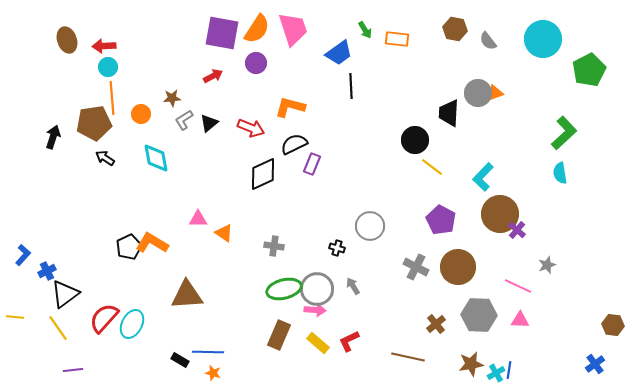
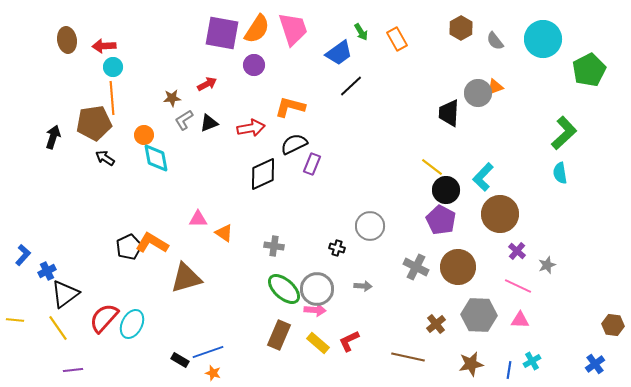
brown hexagon at (455, 29): moved 6 px right, 1 px up; rotated 20 degrees clockwise
green arrow at (365, 30): moved 4 px left, 2 px down
orange rectangle at (397, 39): rotated 55 degrees clockwise
brown ellipse at (67, 40): rotated 10 degrees clockwise
gray semicircle at (488, 41): moved 7 px right
purple circle at (256, 63): moved 2 px left, 2 px down
cyan circle at (108, 67): moved 5 px right
red arrow at (213, 76): moved 6 px left, 8 px down
black line at (351, 86): rotated 50 degrees clockwise
orange triangle at (495, 93): moved 6 px up
orange circle at (141, 114): moved 3 px right, 21 px down
black triangle at (209, 123): rotated 18 degrees clockwise
red arrow at (251, 128): rotated 32 degrees counterclockwise
black circle at (415, 140): moved 31 px right, 50 px down
purple cross at (517, 230): moved 21 px down
gray arrow at (353, 286): moved 10 px right; rotated 126 degrees clockwise
green ellipse at (284, 289): rotated 56 degrees clockwise
brown triangle at (187, 295): moved 1 px left, 17 px up; rotated 12 degrees counterclockwise
yellow line at (15, 317): moved 3 px down
blue line at (208, 352): rotated 20 degrees counterclockwise
cyan cross at (496, 373): moved 36 px right, 12 px up
